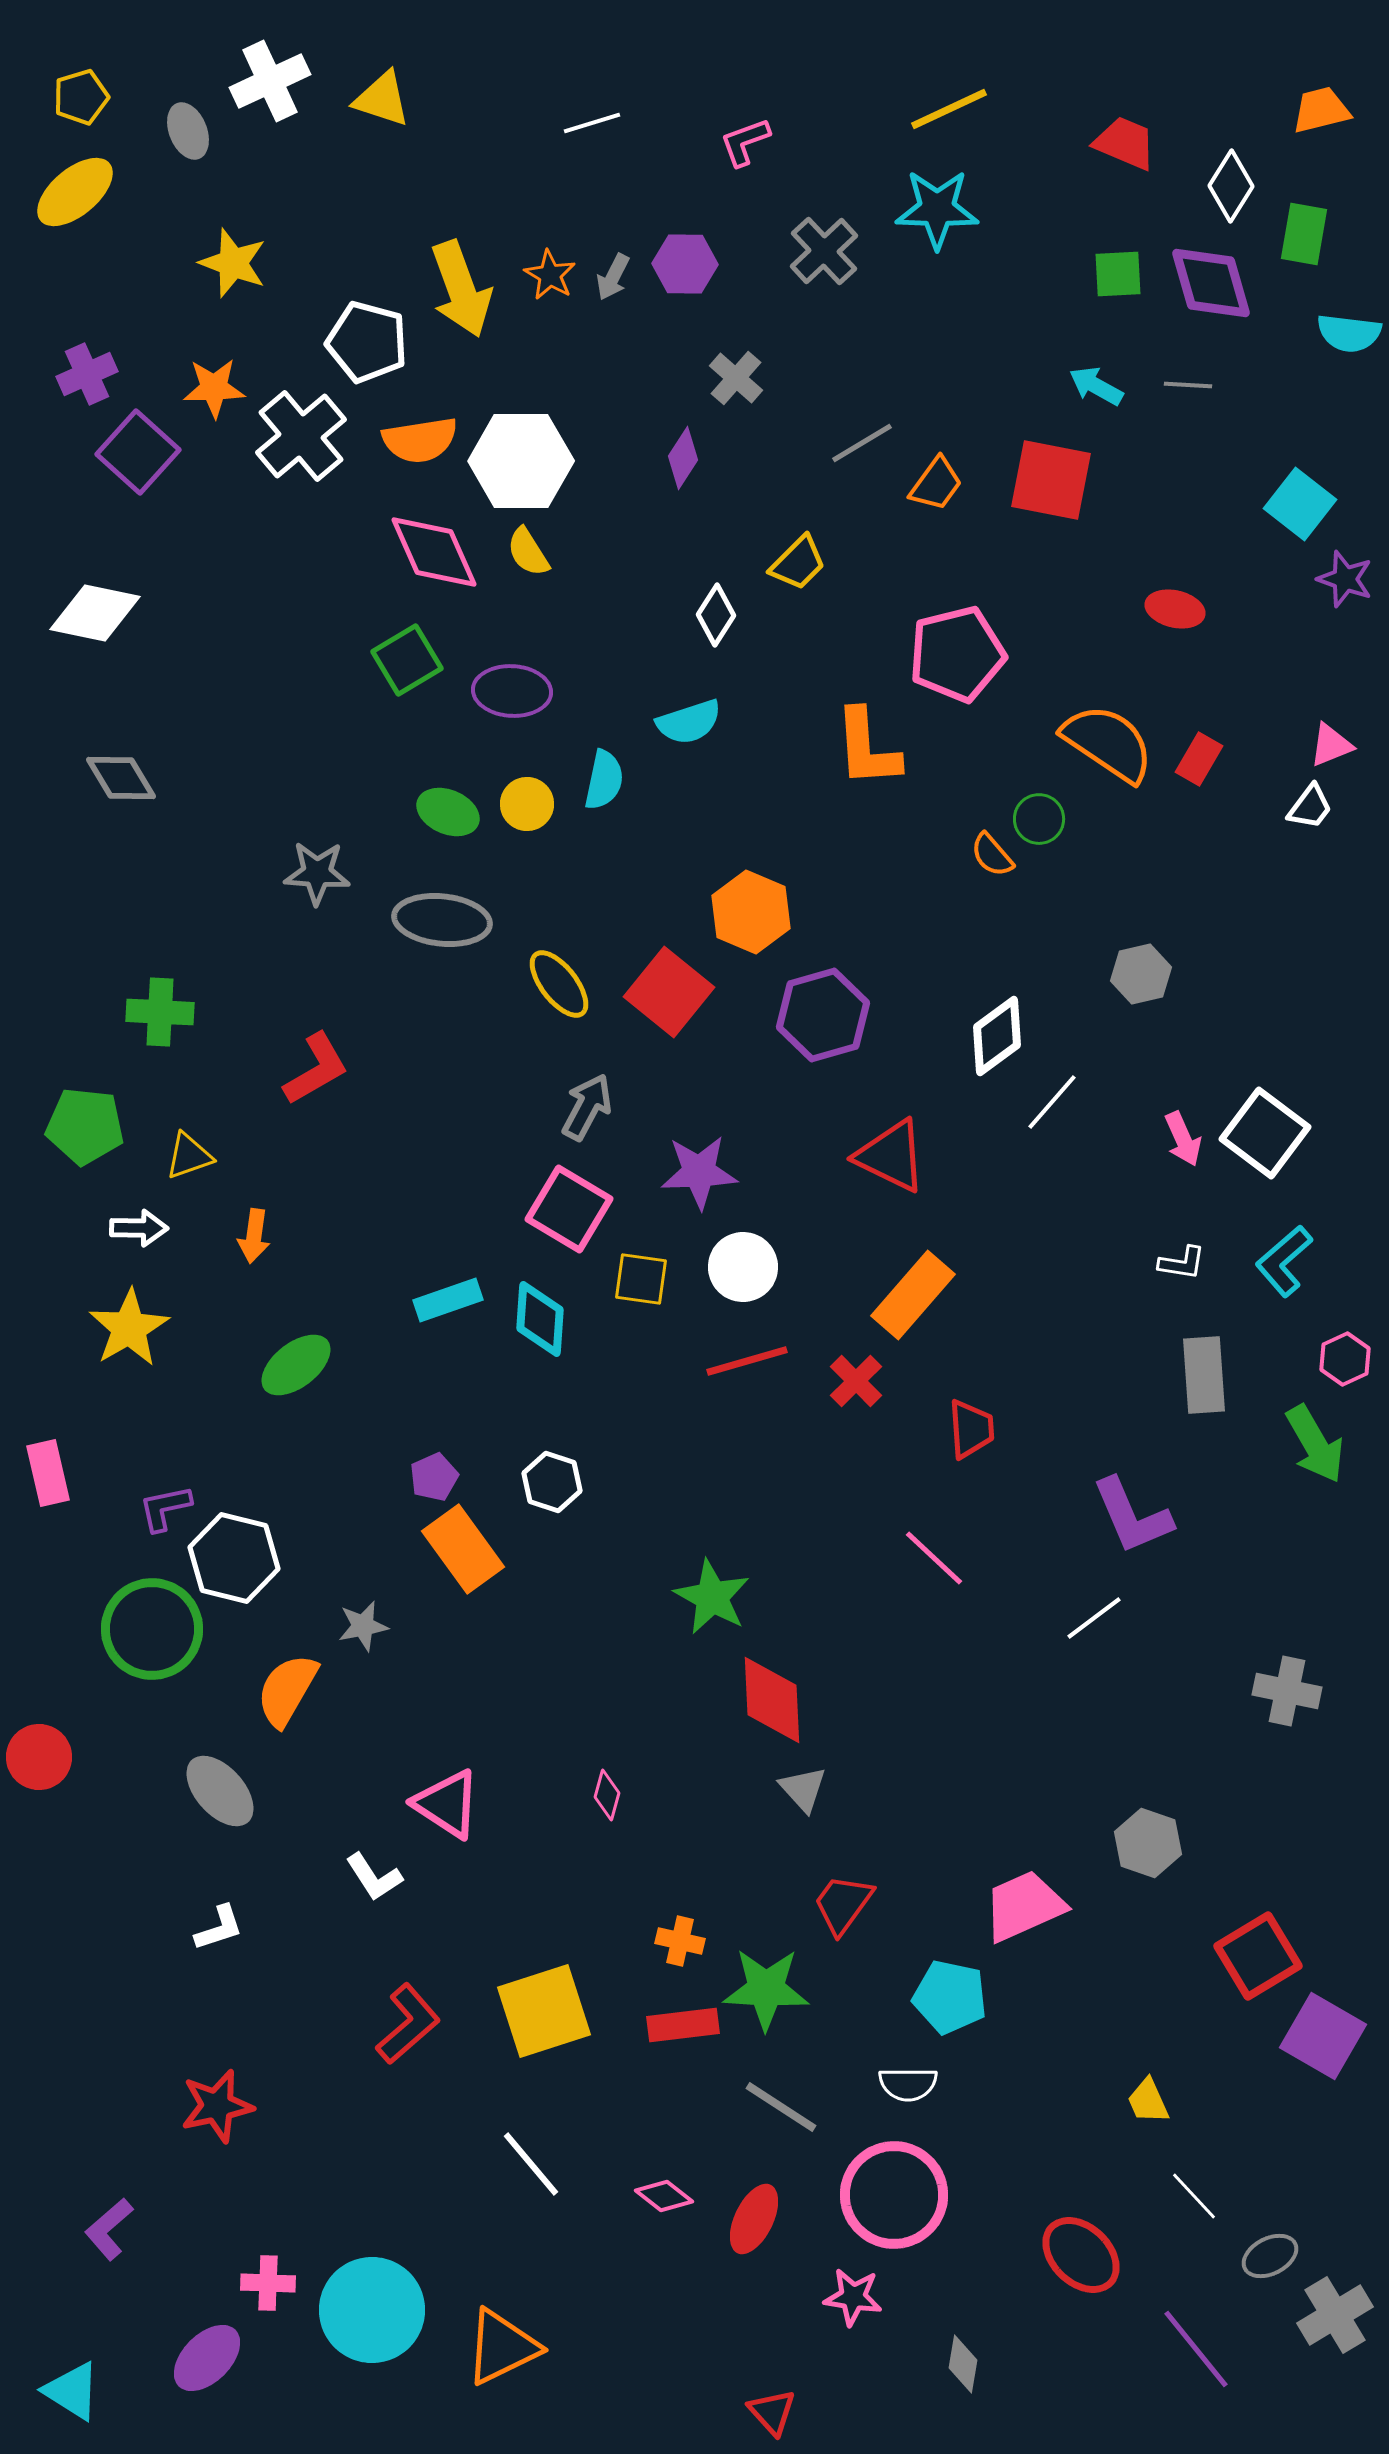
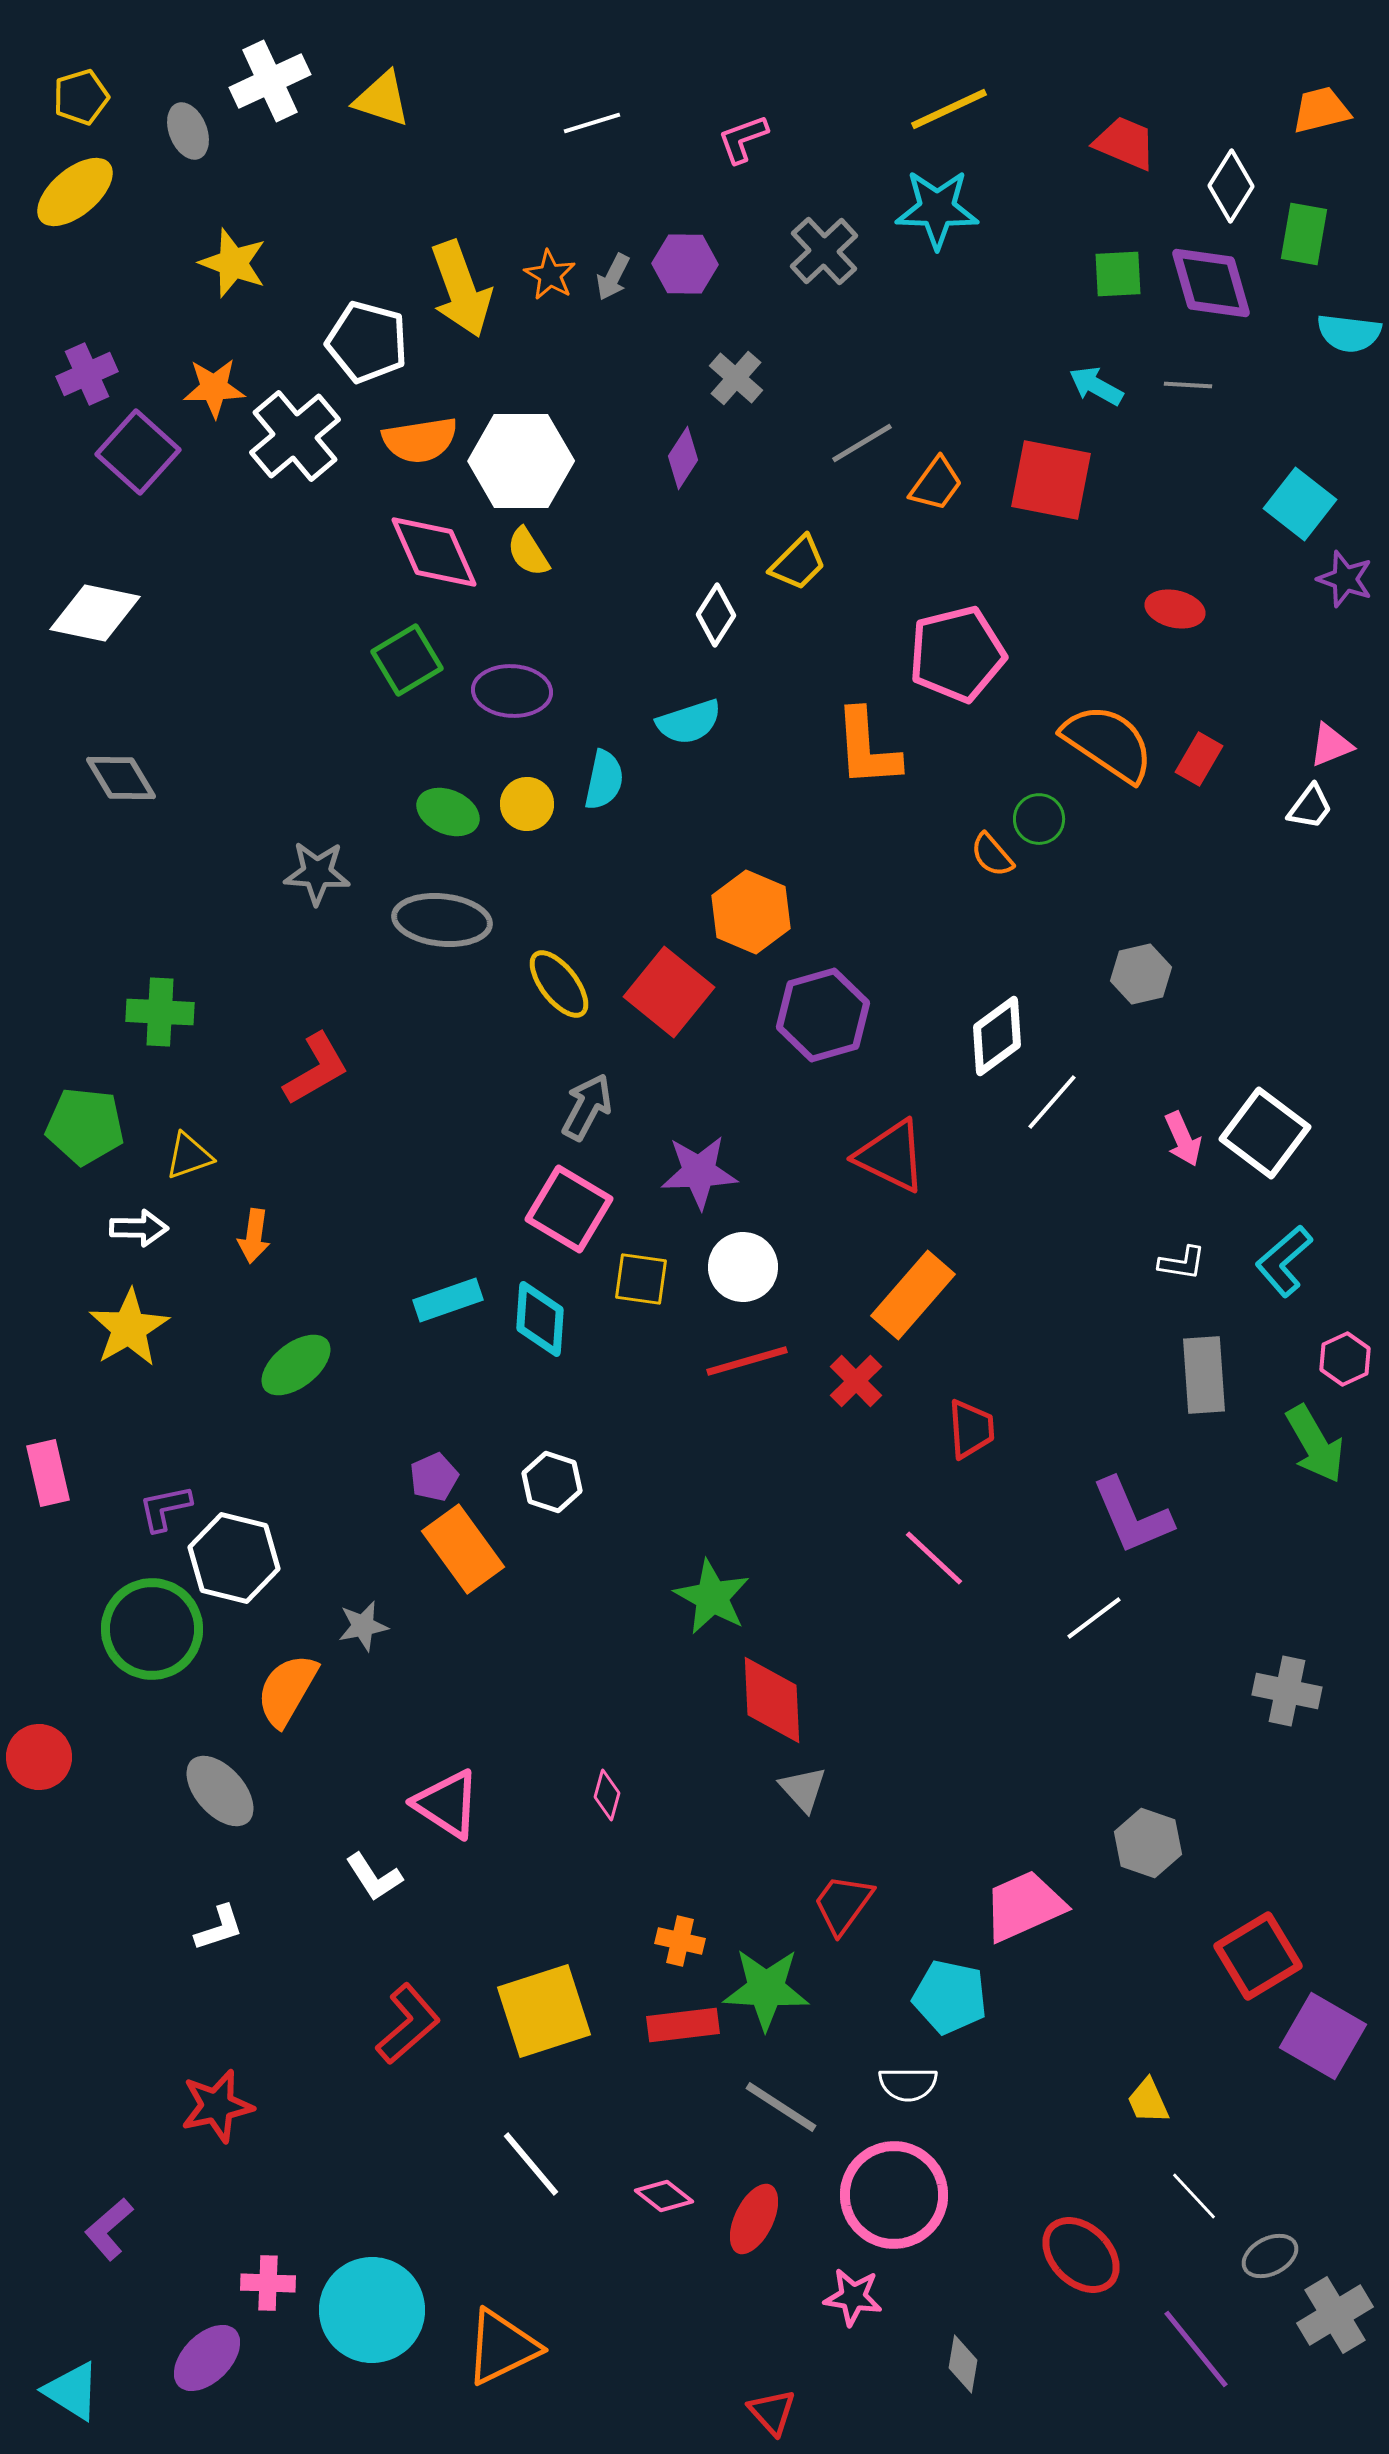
pink L-shape at (745, 142): moved 2 px left, 3 px up
white cross at (301, 436): moved 6 px left
